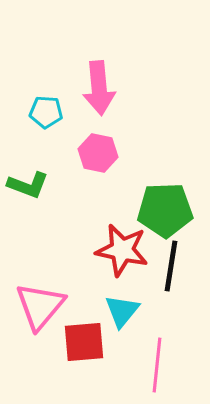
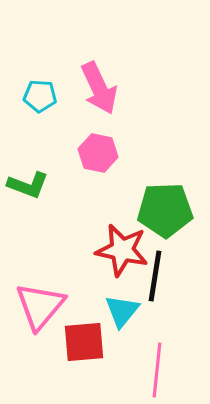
pink arrow: rotated 20 degrees counterclockwise
cyan pentagon: moved 6 px left, 16 px up
black line: moved 16 px left, 10 px down
pink line: moved 5 px down
